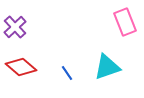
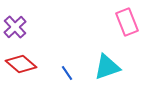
pink rectangle: moved 2 px right
red diamond: moved 3 px up
